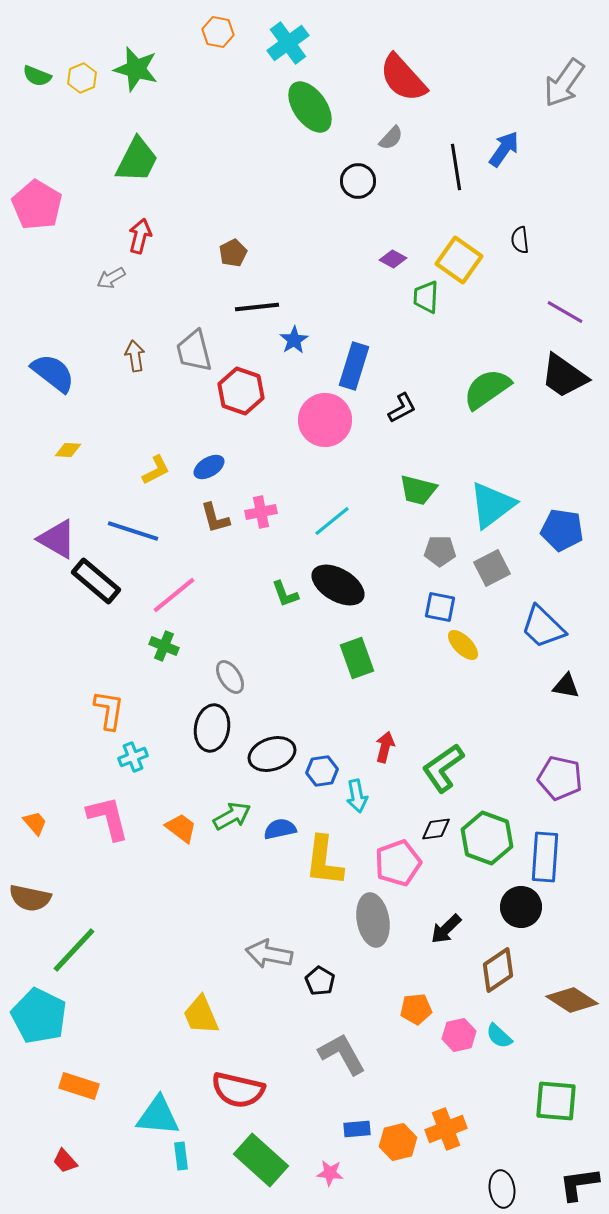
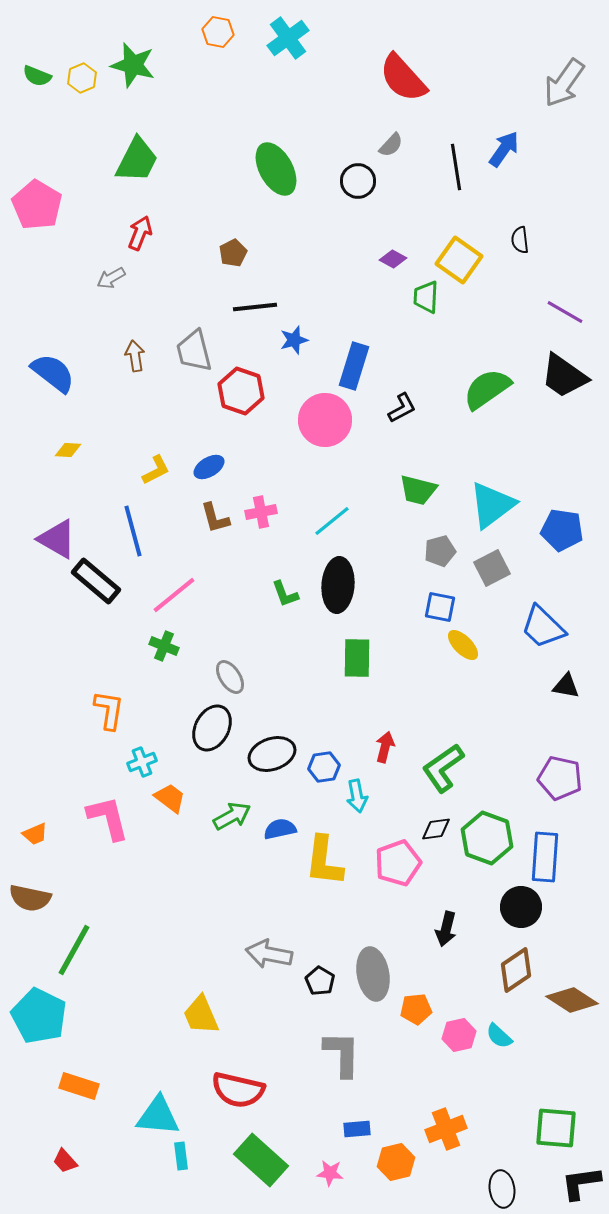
cyan cross at (288, 43): moved 5 px up
green star at (136, 69): moved 3 px left, 4 px up
green ellipse at (310, 107): moved 34 px left, 62 px down; rotated 6 degrees clockwise
gray semicircle at (391, 138): moved 7 px down
red arrow at (140, 236): moved 3 px up; rotated 8 degrees clockwise
black line at (257, 307): moved 2 px left
blue star at (294, 340): rotated 16 degrees clockwise
blue line at (133, 531): rotated 57 degrees clockwise
gray pentagon at (440, 551): rotated 16 degrees counterclockwise
black ellipse at (338, 585): rotated 64 degrees clockwise
green rectangle at (357, 658): rotated 21 degrees clockwise
black ellipse at (212, 728): rotated 18 degrees clockwise
cyan cross at (133, 757): moved 9 px right, 5 px down
blue hexagon at (322, 771): moved 2 px right, 4 px up
orange trapezoid at (35, 823): moved 11 px down; rotated 108 degrees clockwise
orange trapezoid at (181, 828): moved 11 px left, 30 px up
gray ellipse at (373, 920): moved 54 px down
black arrow at (446, 929): rotated 32 degrees counterclockwise
green line at (74, 950): rotated 14 degrees counterclockwise
brown diamond at (498, 970): moved 18 px right
gray L-shape at (342, 1054): rotated 30 degrees clockwise
green square at (556, 1101): moved 27 px down
orange hexagon at (398, 1142): moved 2 px left, 20 px down
black L-shape at (579, 1184): moved 2 px right, 1 px up
